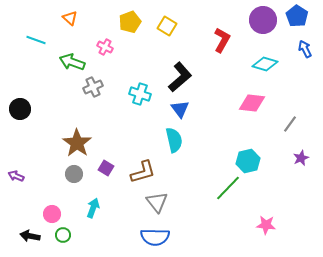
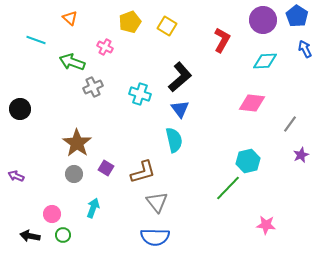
cyan diamond: moved 3 px up; rotated 20 degrees counterclockwise
purple star: moved 3 px up
